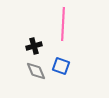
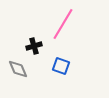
pink line: rotated 28 degrees clockwise
gray diamond: moved 18 px left, 2 px up
